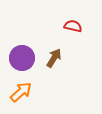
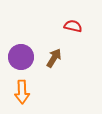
purple circle: moved 1 px left, 1 px up
orange arrow: moved 1 px right; rotated 130 degrees clockwise
